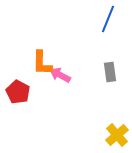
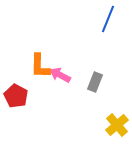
orange L-shape: moved 2 px left, 3 px down
gray rectangle: moved 15 px left, 10 px down; rotated 30 degrees clockwise
red pentagon: moved 2 px left, 4 px down
yellow cross: moved 10 px up
